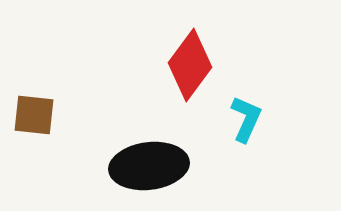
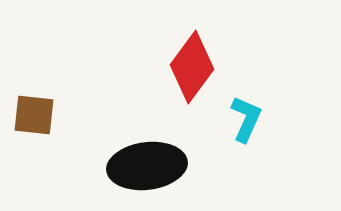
red diamond: moved 2 px right, 2 px down
black ellipse: moved 2 px left
